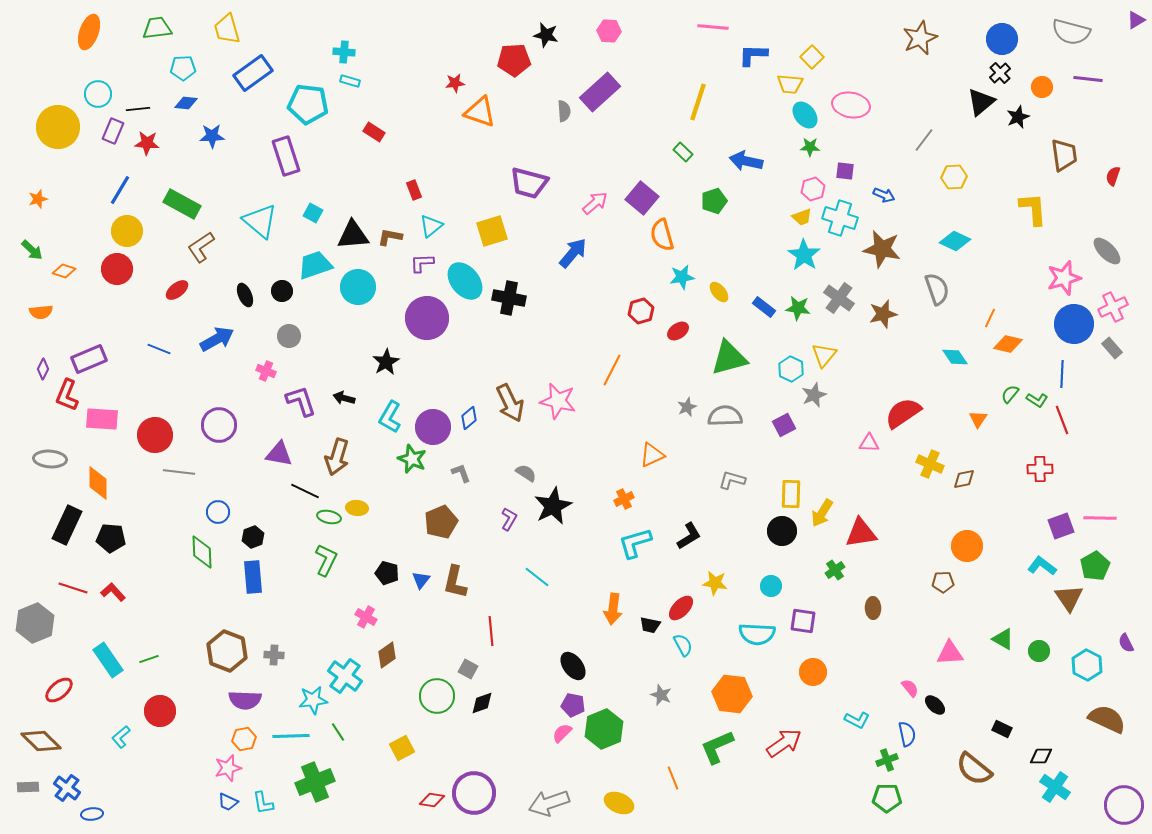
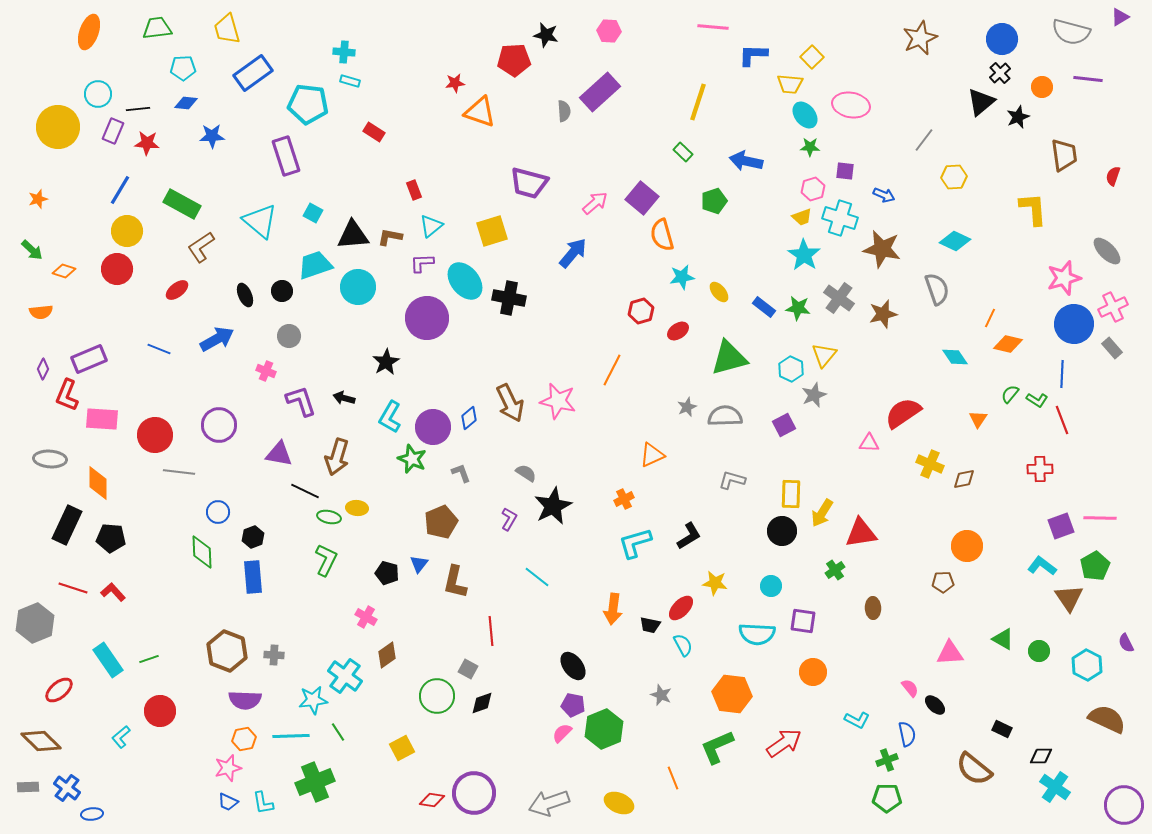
purple triangle at (1136, 20): moved 16 px left, 3 px up
blue triangle at (421, 580): moved 2 px left, 16 px up
